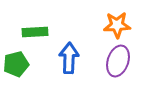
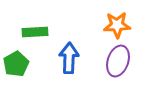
green pentagon: rotated 15 degrees counterclockwise
